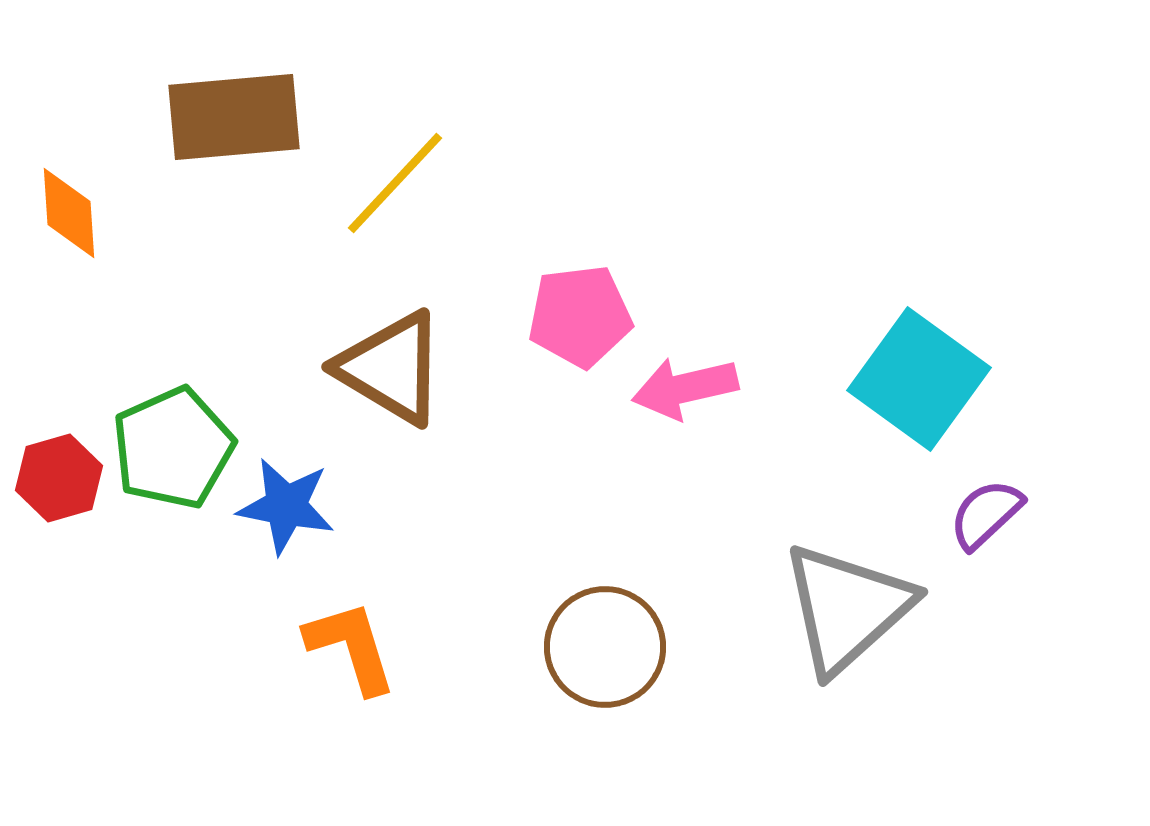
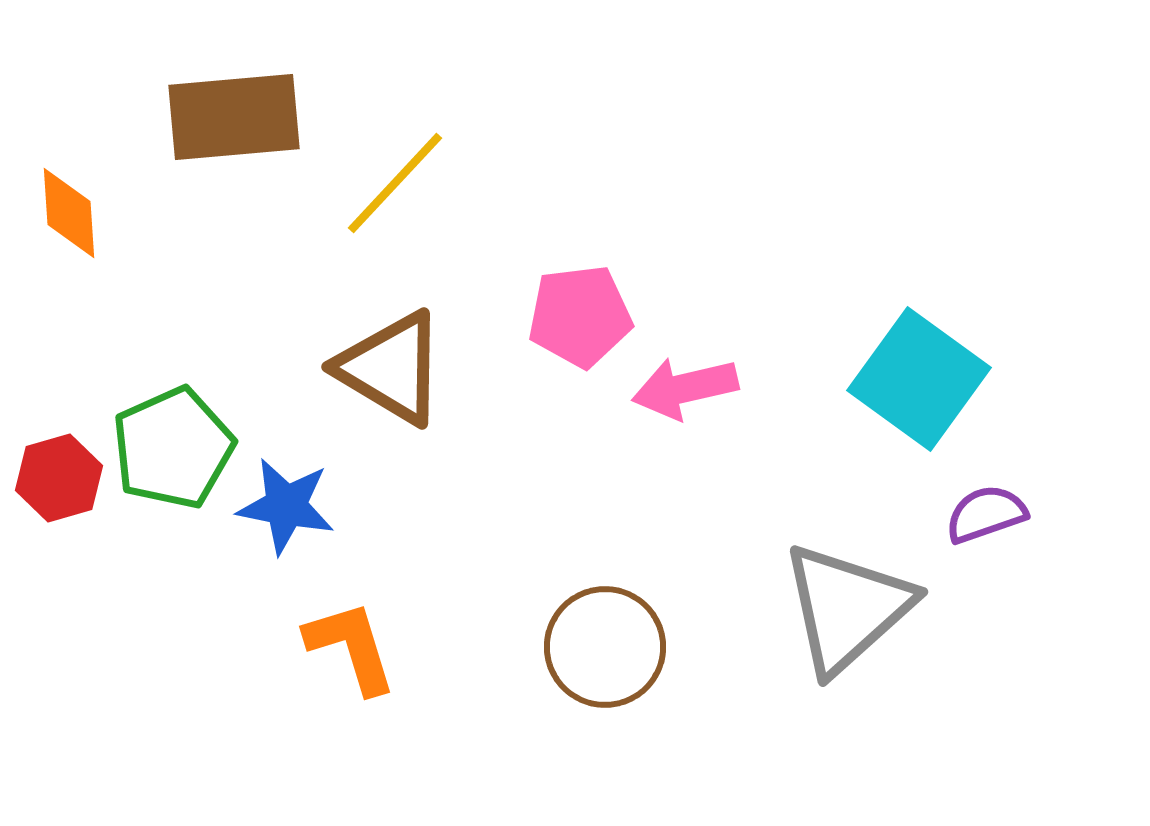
purple semicircle: rotated 24 degrees clockwise
